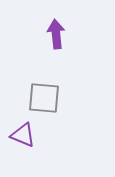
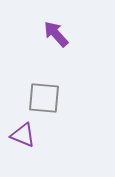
purple arrow: rotated 36 degrees counterclockwise
